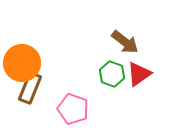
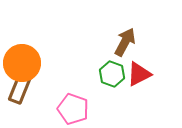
brown arrow: rotated 100 degrees counterclockwise
red triangle: rotated 8 degrees clockwise
brown rectangle: moved 10 px left
